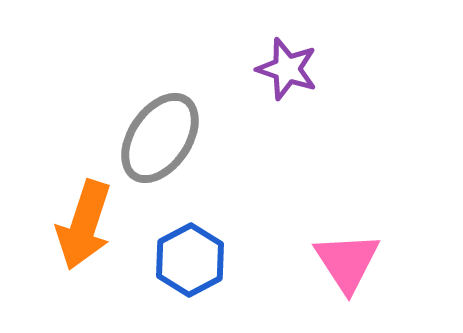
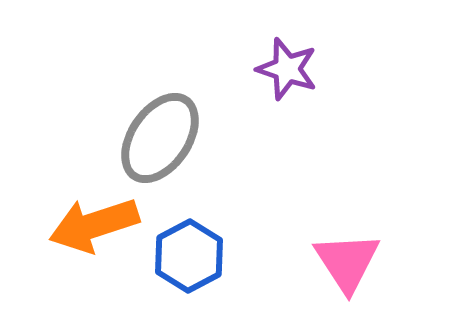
orange arrow: moved 10 px right; rotated 54 degrees clockwise
blue hexagon: moved 1 px left, 4 px up
